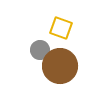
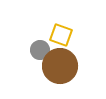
yellow square: moved 7 px down
